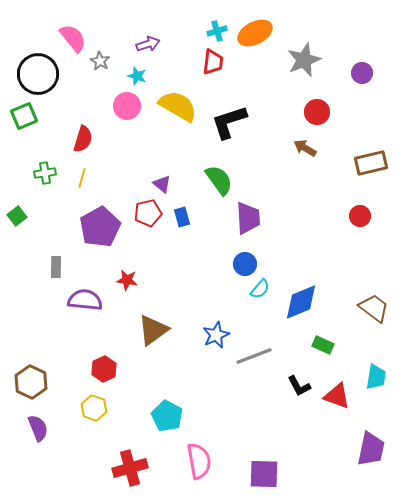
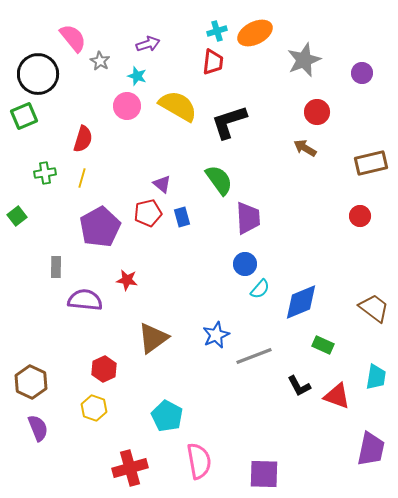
brown triangle at (153, 330): moved 8 px down
